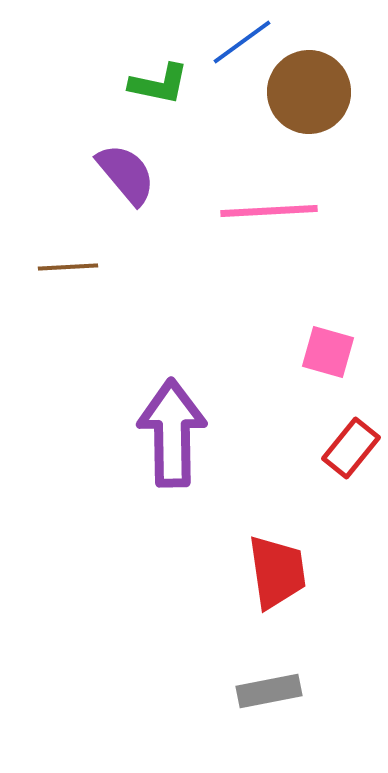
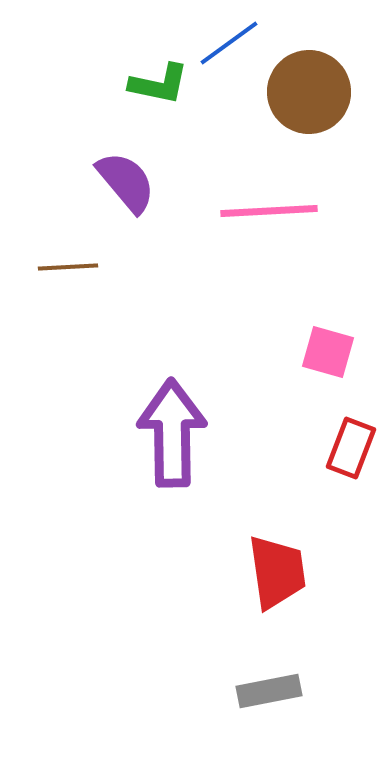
blue line: moved 13 px left, 1 px down
purple semicircle: moved 8 px down
red rectangle: rotated 18 degrees counterclockwise
